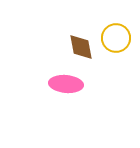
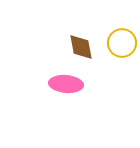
yellow circle: moved 6 px right, 5 px down
